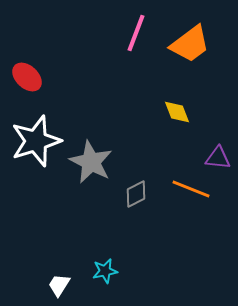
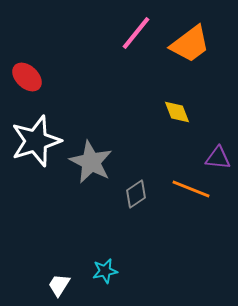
pink line: rotated 18 degrees clockwise
gray diamond: rotated 8 degrees counterclockwise
